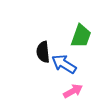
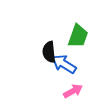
green trapezoid: moved 3 px left
black semicircle: moved 6 px right
